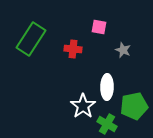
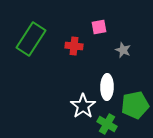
pink square: rotated 21 degrees counterclockwise
red cross: moved 1 px right, 3 px up
green pentagon: moved 1 px right, 1 px up
